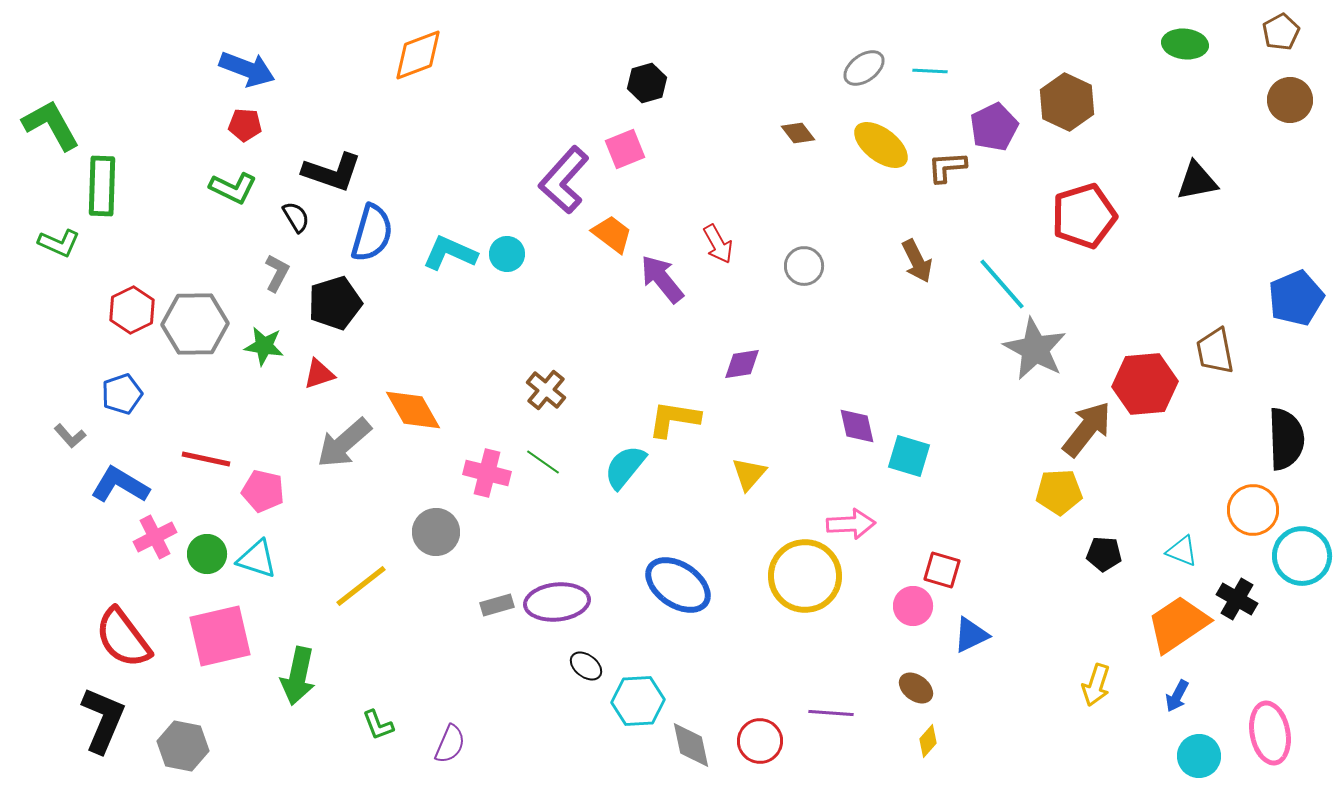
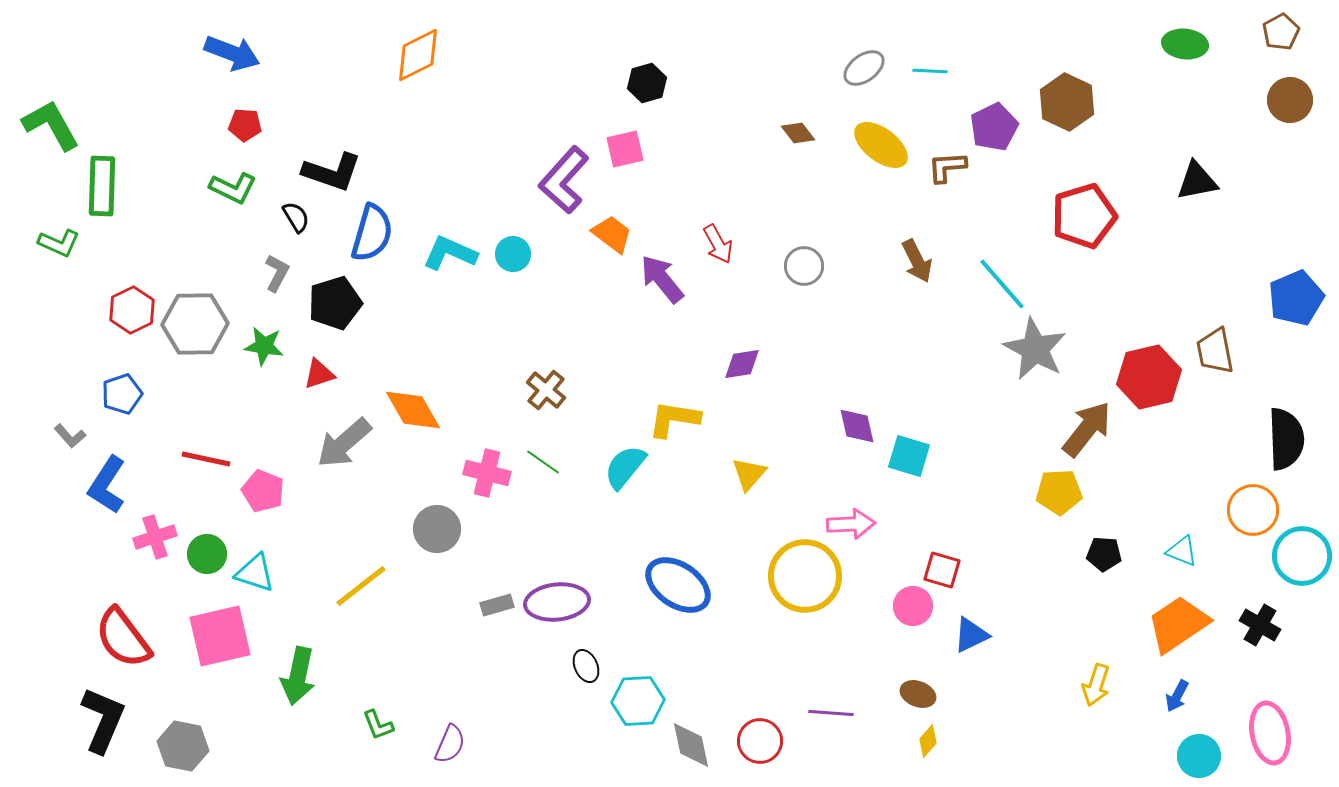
orange diamond at (418, 55): rotated 6 degrees counterclockwise
blue arrow at (247, 69): moved 15 px left, 16 px up
pink square at (625, 149): rotated 9 degrees clockwise
cyan circle at (507, 254): moved 6 px right
red hexagon at (1145, 384): moved 4 px right, 7 px up; rotated 8 degrees counterclockwise
blue L-shape at (120, 485): moved 13 px left; rotated 88 degrees counterclockwise
pink pentagon at (263, 491): rotated 9 degrees clockwise
gray circle at (436, 532): moved 1 px right, 3 px up
pink cross at (155, 537): rotated 9 degrees clockwise
cyan triangle at (257, 559): moved 2 px left, 14 px down
black cross at (1237, 599): moved 23 px right, 26 px down
black ellipse at (586, 666): rotated 28 degrees clockwise
brown ellipse at (916, 688): moved 2 px right, 6 px down; rotated 16 degrees counterclockwise
